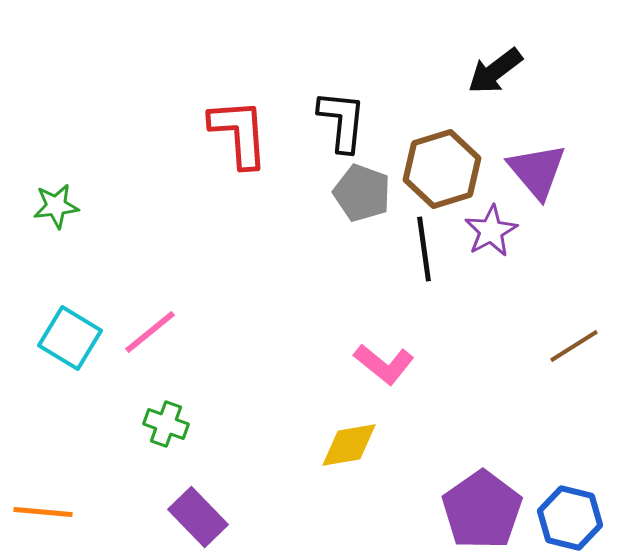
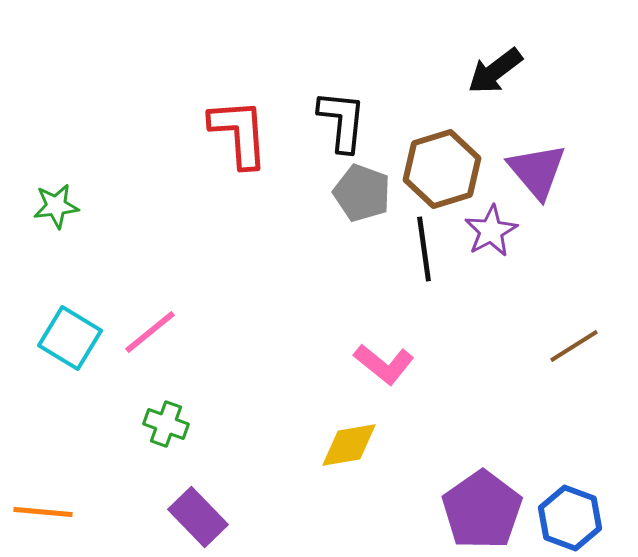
blue hexagon: rotated 6 degrees clockwise
